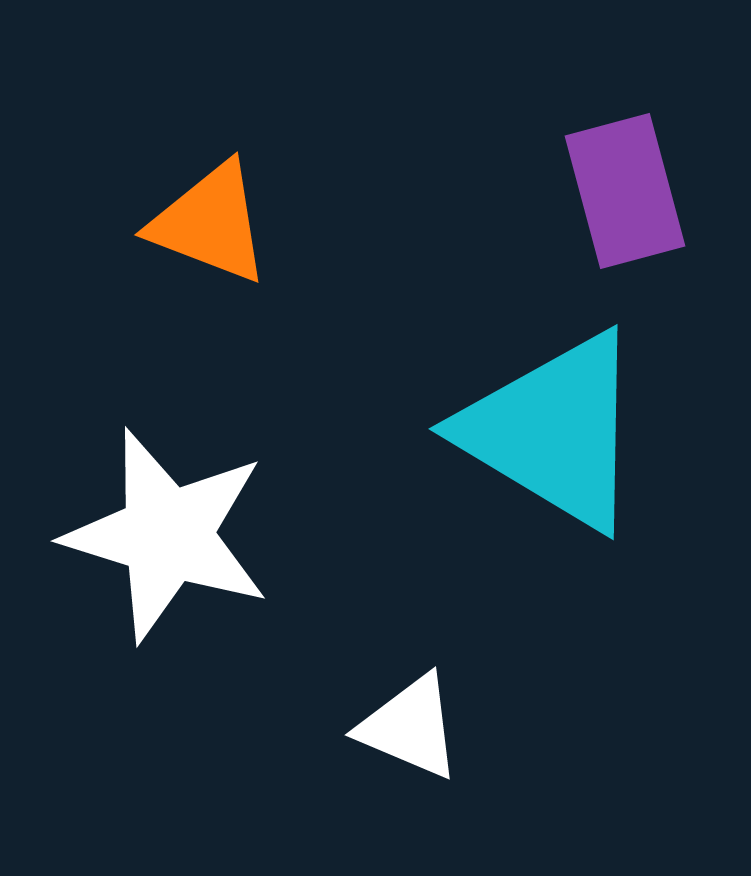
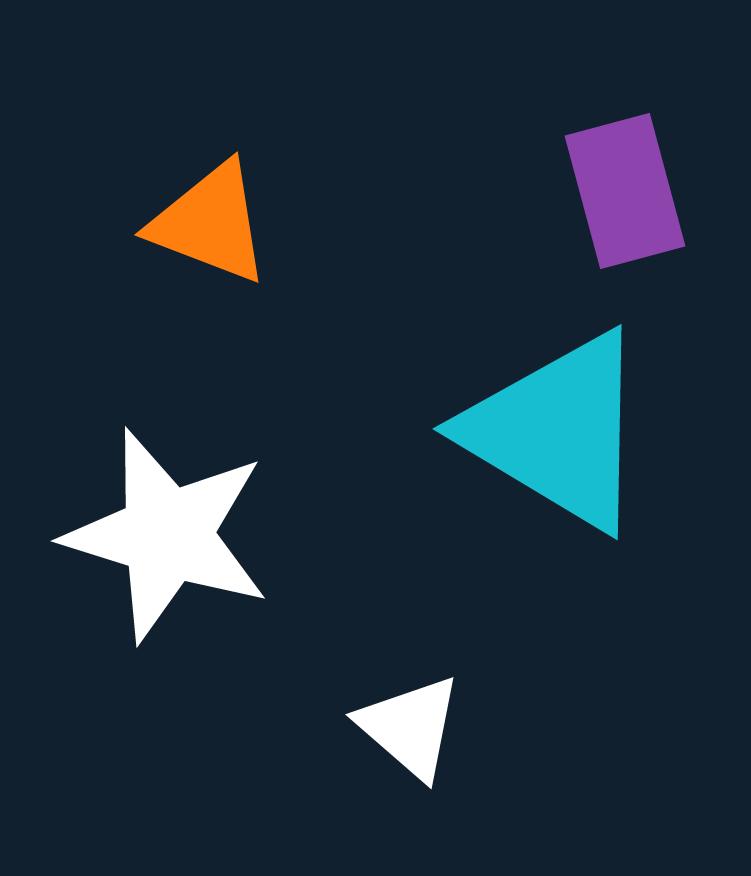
cyan triangle: moved 4 px right
white triangle: rotated 18 degrees clockwise
